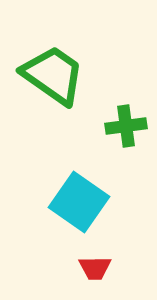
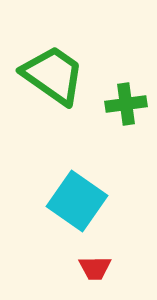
green cross: moved 22 px up
cyan square: moved 2 px left, 1 px up
